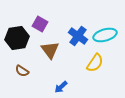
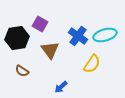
yellow semicircle: moved 3 px left, 1 px down
